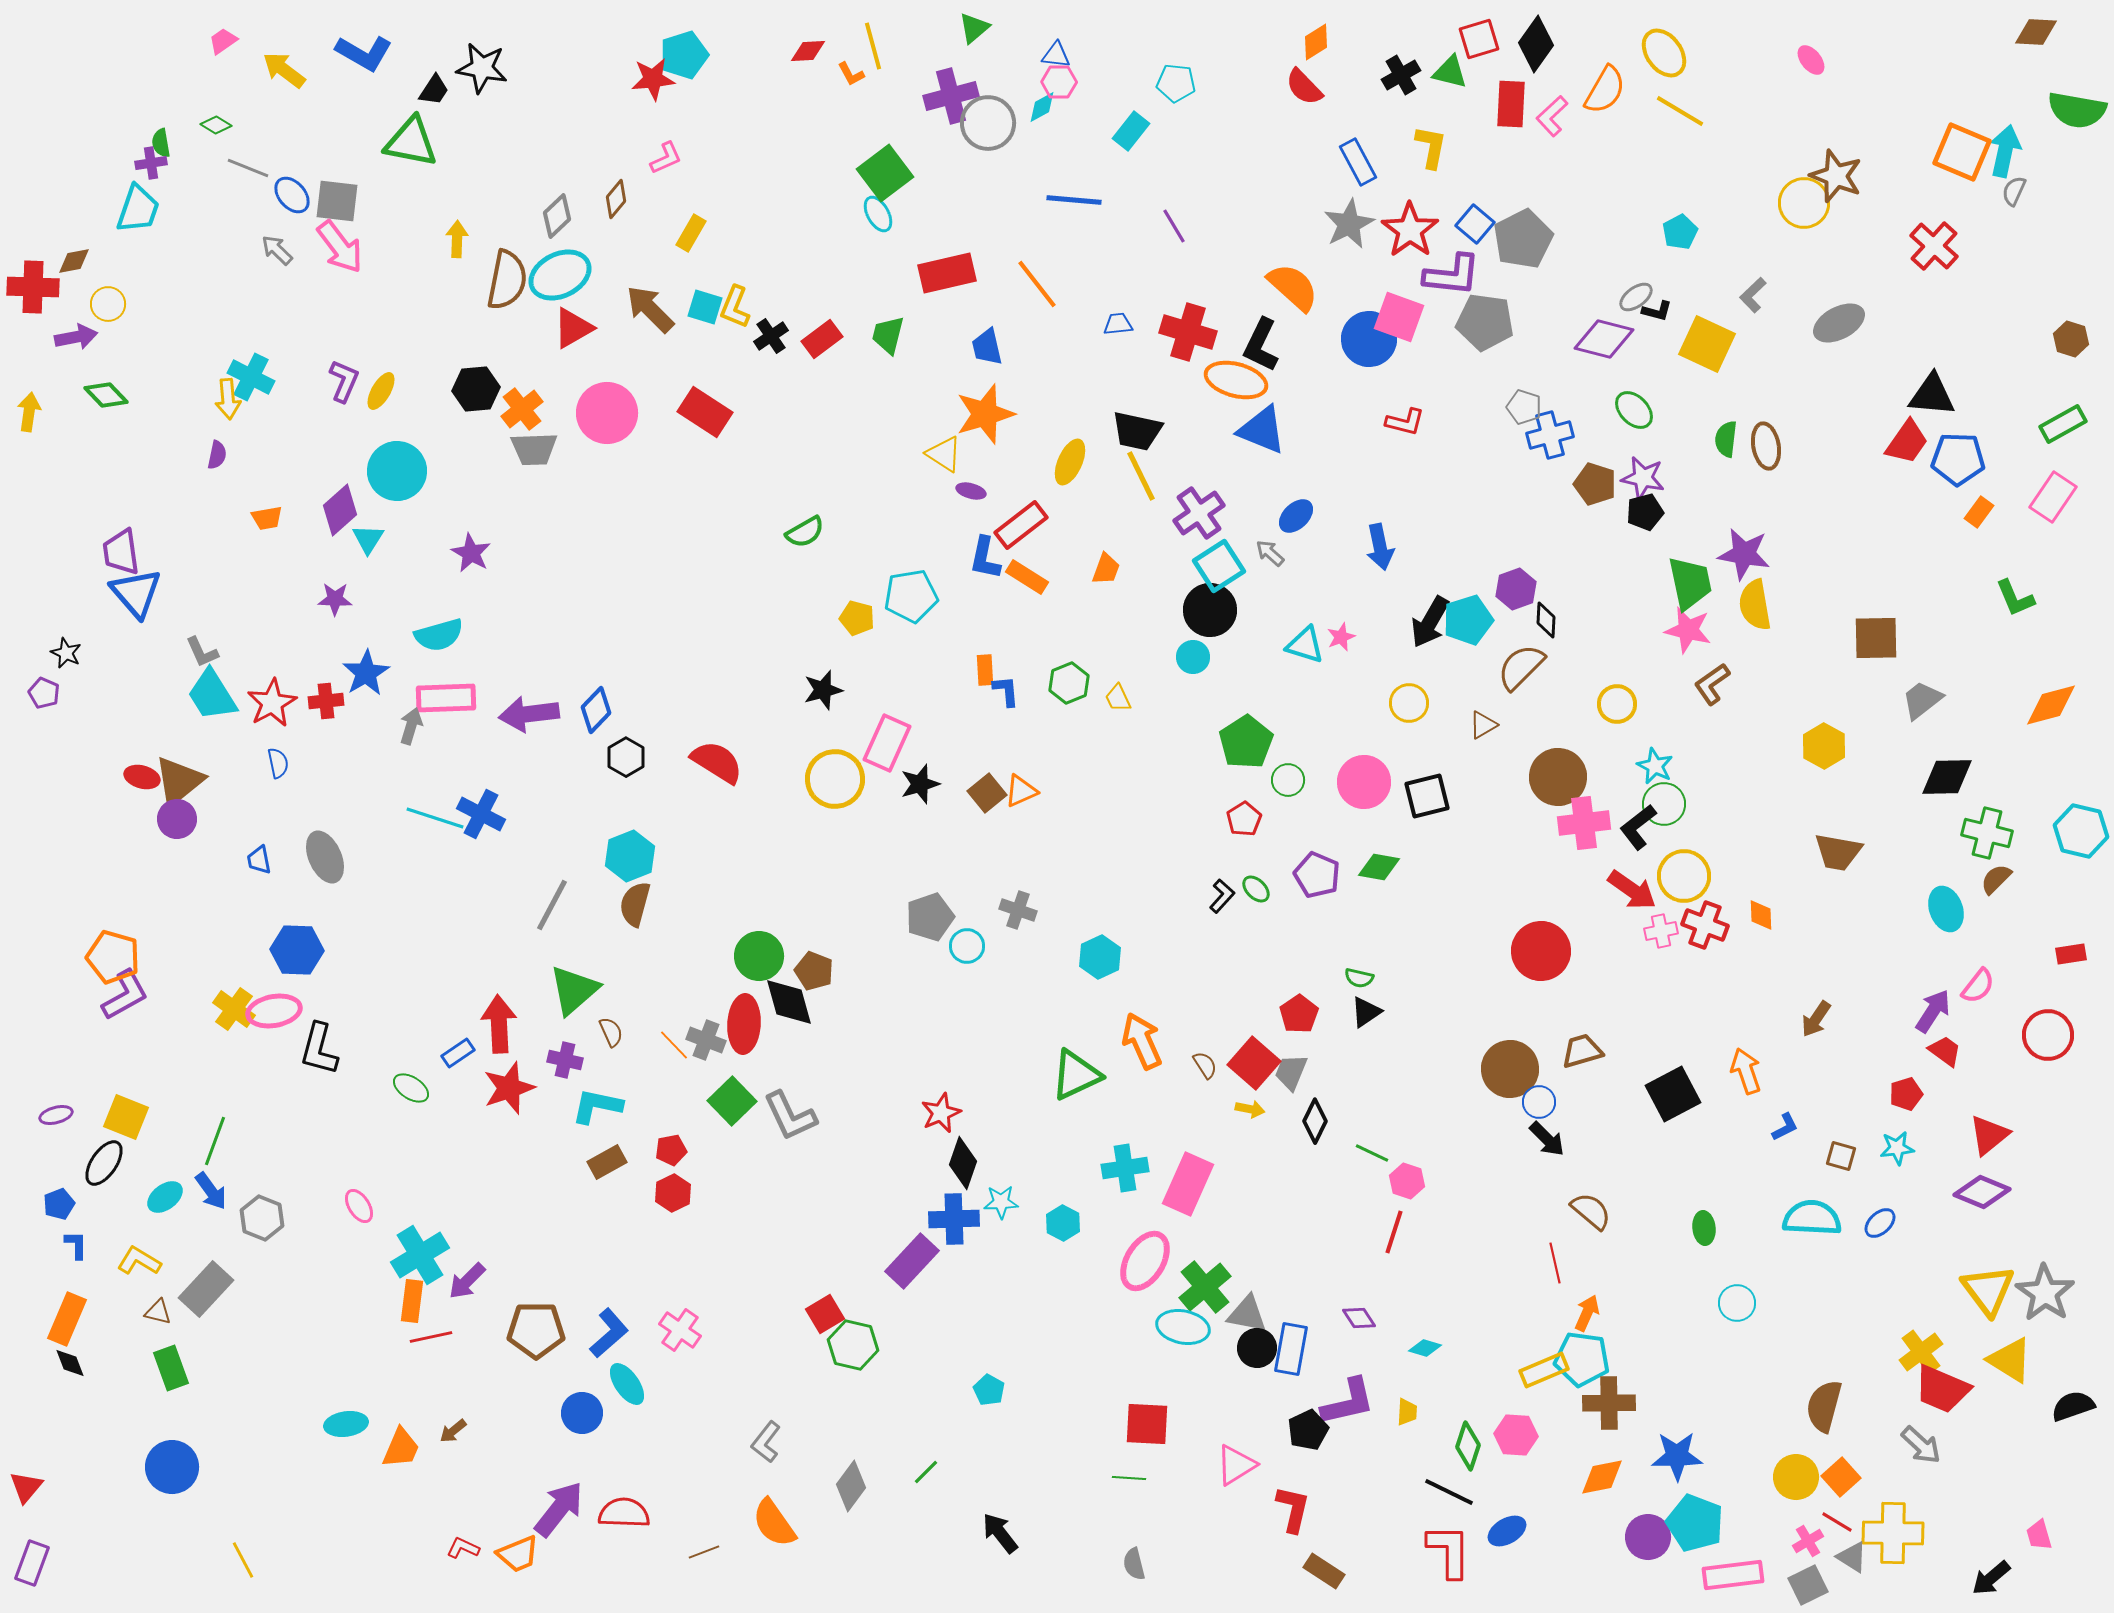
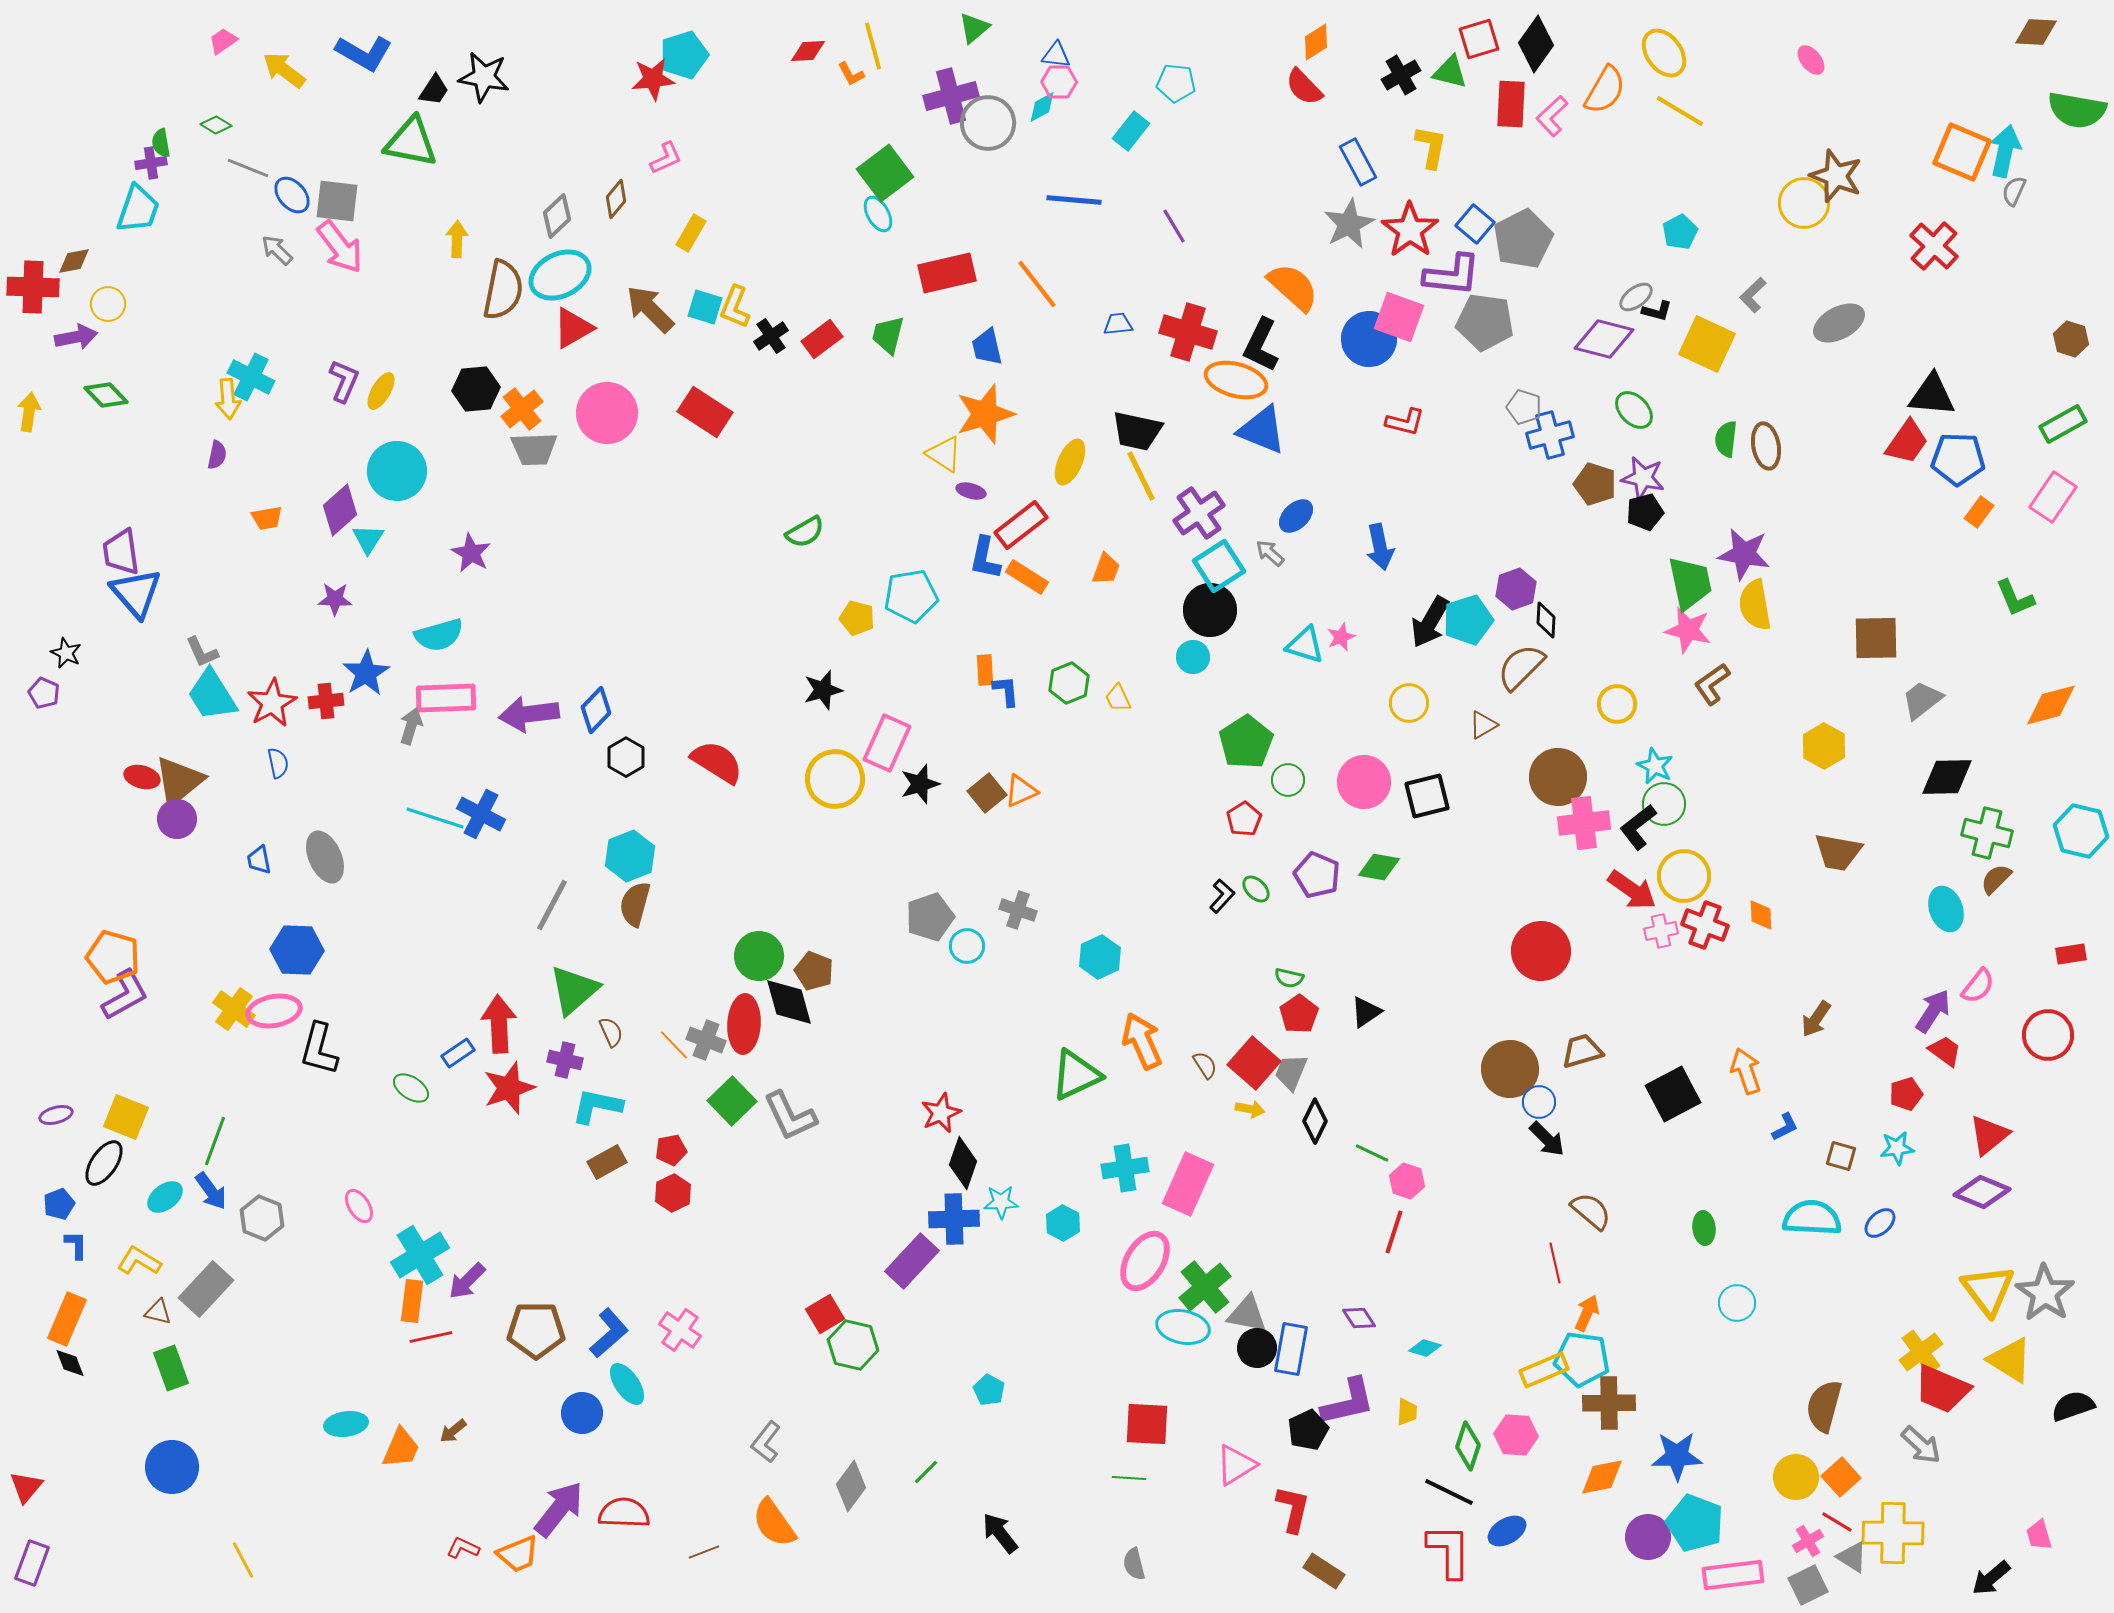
black star at (482, 68): moved 2 px right, 9 px down
brown semicircle at (507, 280): moved 4 px left, 10 px down
green semicircle at (1359, 978): moved 70 px left
